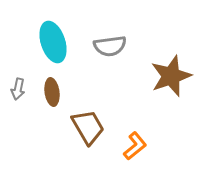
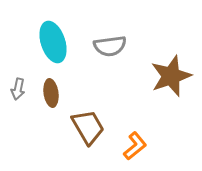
brown ellipse: moved 1 px left, 1 px down
